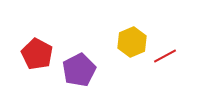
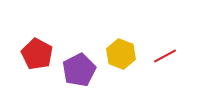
yellow hexagon: moved 11 px left, 12 px down; rotated 16 degrees counterclockwise
